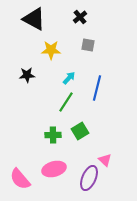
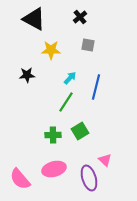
cyan arrow: moved 1 px right
blue line: moved 1 px left, 1 px up
purple ellipse: rotated 40 degrees counterclockwise
